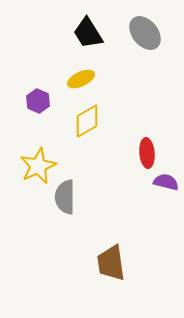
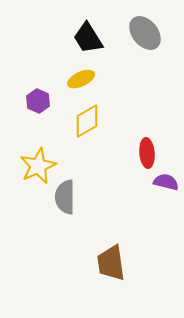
black trapezoid: moved 5 px down
